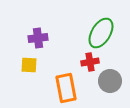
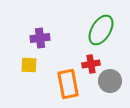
green ellipse: moved 3 px up
purple cross: moved 2 px right
red cross: moved 1 px right, 2 px down
orange rectangle: moved 2 px right, 4 px up
